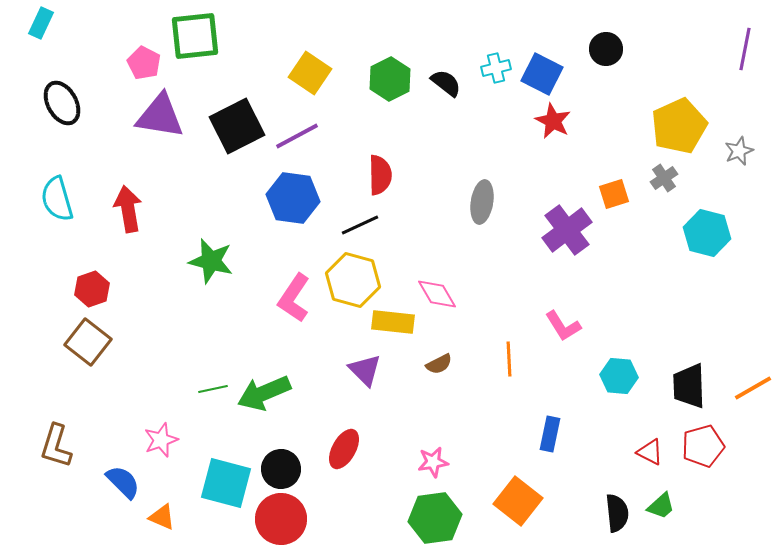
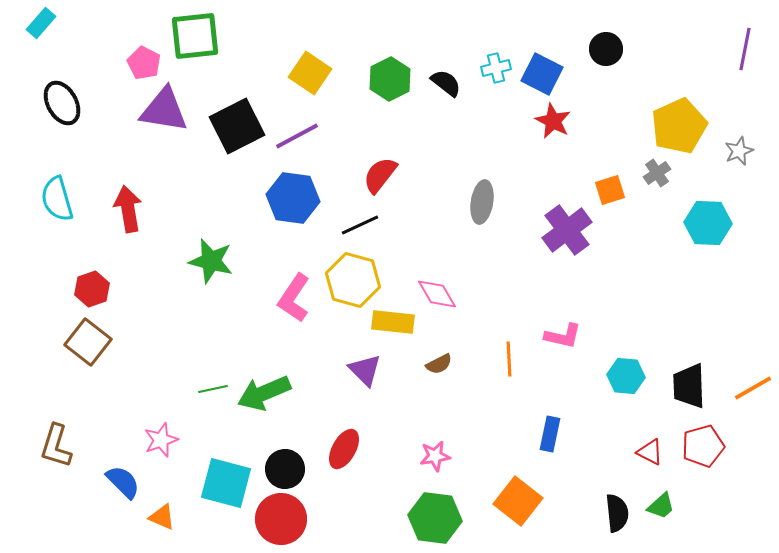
cyan rectangle at (41, 23): rotated 16 degrees clockwise
purple triangle at (160, 116): moved 4 px right, 6 px up
red semicircle at (380, 175): rotated 141 degrees counterclockwise
gray cross at (664, 178): moved 7 px left, 5 px up
orange square at (614, 194): moved 4 px left, 4 px up
cyan hexagon at (707, 233): moved 1 px right, 10 px up; rotated 12 degrees counterclockwise
pink L-shape at (563, 326): moved 10 px down; rotated 45 degrees counterclockwise
cyan hexagon at (619, 376): moved 7 px right
pink star at (433, 462): moved 2 px right, 6 px up
black circle at (281, 469): moved 4 px right
green hexagon at (435, 518): rotated 15 degrees clockwise
